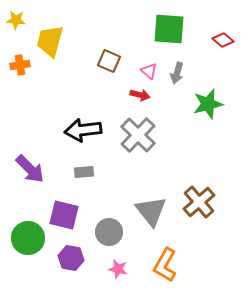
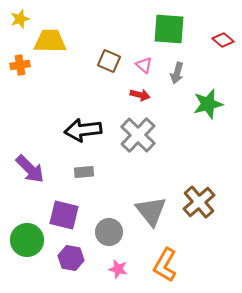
yellow star: moved 4 px right, 1 px up; rotated 24 degrees counterclockwise
yellow trapezoid: rotated 76 degrees clockwise
pink triangle: moved 5 px left, 6 px up
green circle: moved 1 px left, 2 px down
